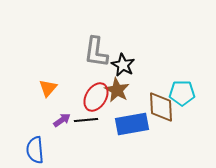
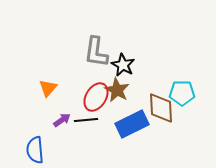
brown diamond: moved 1 px down
blue rectangle: rotated 16 degrees counterclockwise
